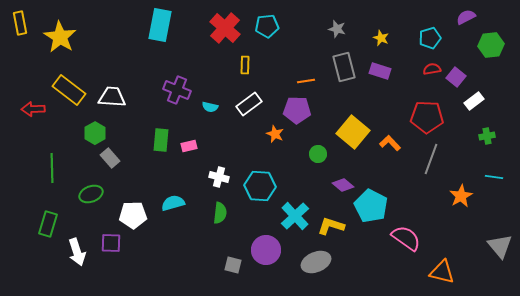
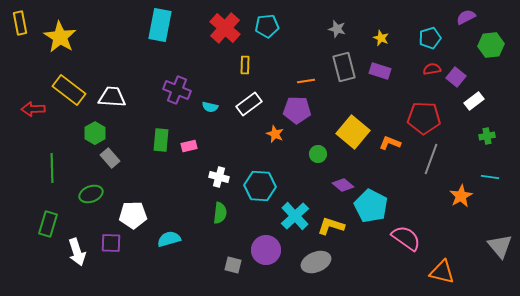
red pentagon at (427, 117): moved 3 px left, 1 px down
orange L-shape at (390, 143): rotated 25 degrees counterclockwise
cyan line at (494, 177): moved 4 px left
cyan semicircle at (173, 203): moved 4 px left, 36 px down
